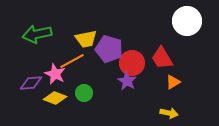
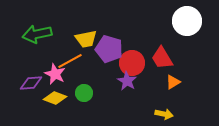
orange line: moved 2 px left
yellow arrow: moved 5 px left, 1 px down
